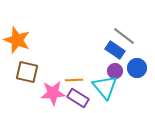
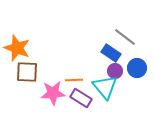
gray line: moved 1 px right, 1 px down
orange star: moved 8 px down
blue rectangle: moved 4 px left, 3 px down
brown square: rotated 10 degrees counterclockwise
purple rectangle: moved 3 px right
